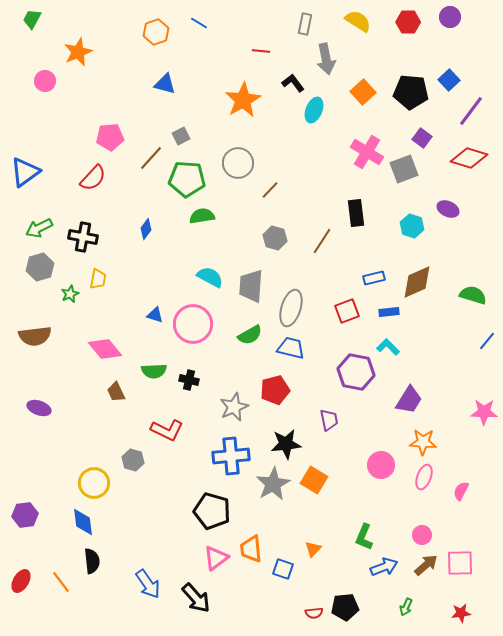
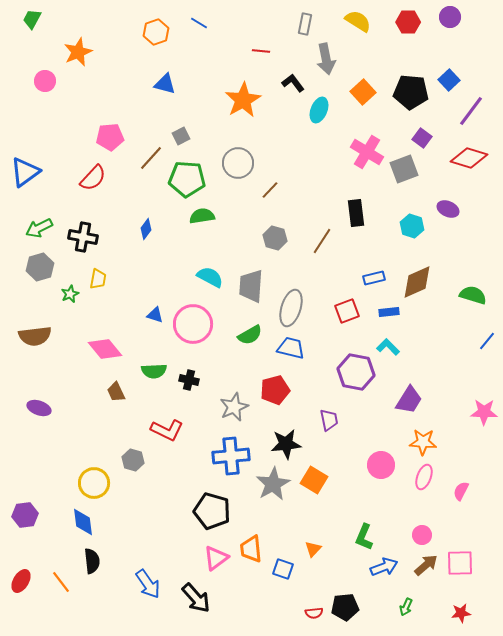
cyan ellipse at (314, 110): moved 5 px right
